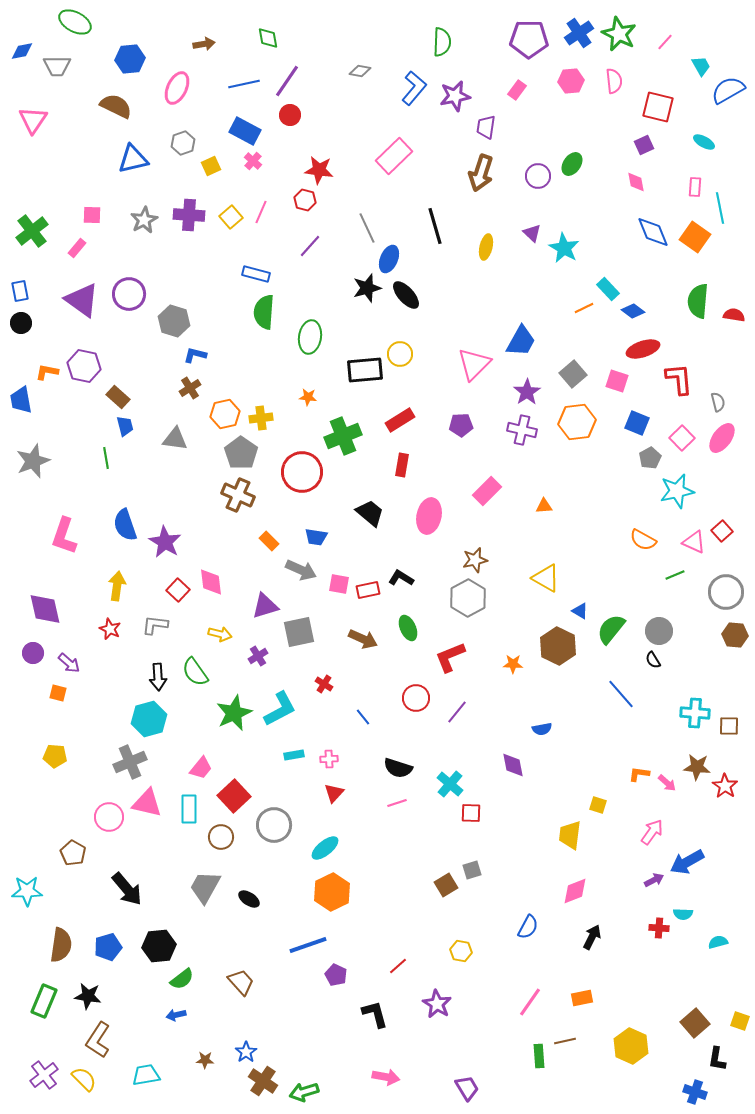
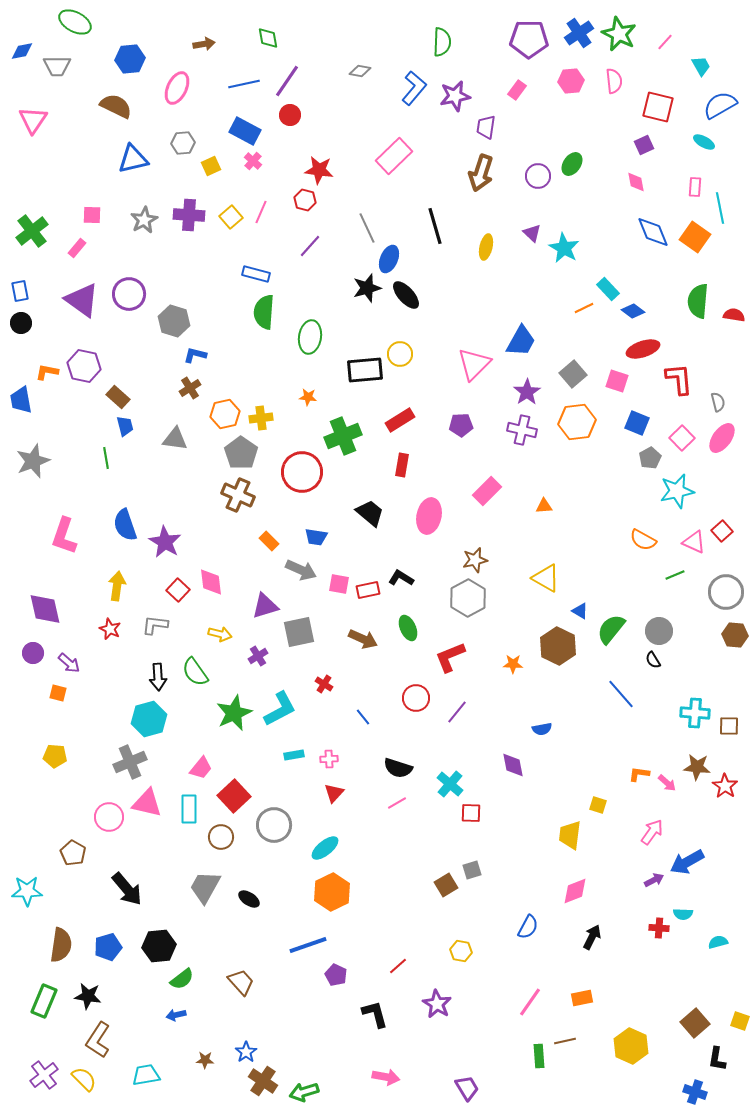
blue semicircle at (728, 90): moved 8 px left, 15 px down
gray hexagon at (183, 143): rotated 15 degrees clockwise
pink line at (397, 803): rotated 12 degrees counterclockwise
